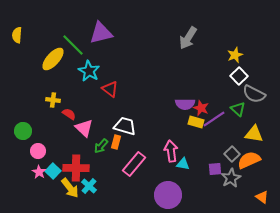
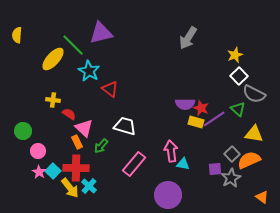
orange rectangle: moved 39 px left; rotated 40 degrees counterclockwise
